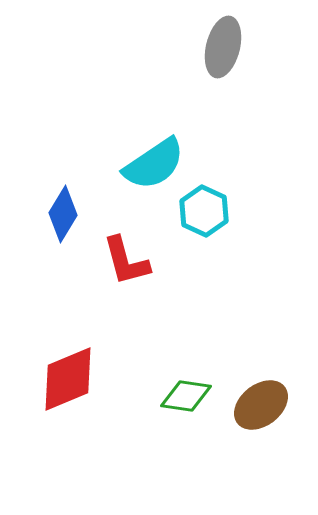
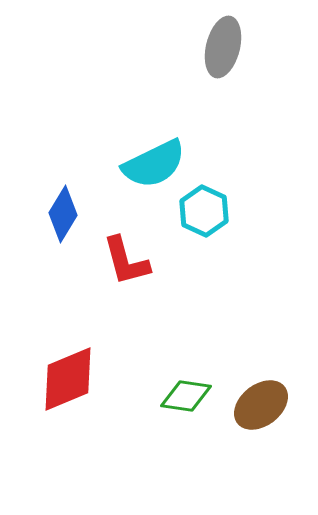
cyan semicircle: rotated 8 degrees clockwise
